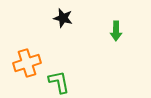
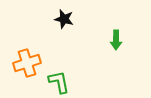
black star: moved 1 px right, 1 px down
green arrow: moved 9 px down
